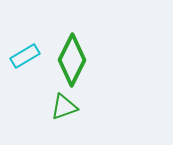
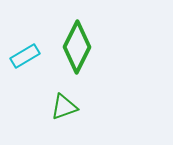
green diamond: moved 5 px right, 13 px up
